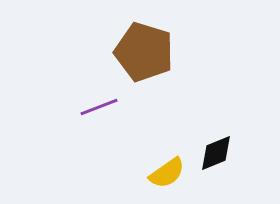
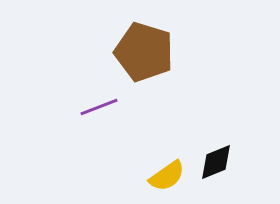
black diamond: moved 9 px down
yellow semicircle: moved 3 px down
